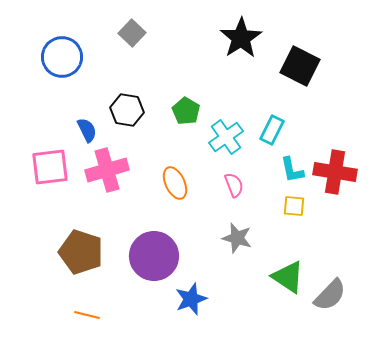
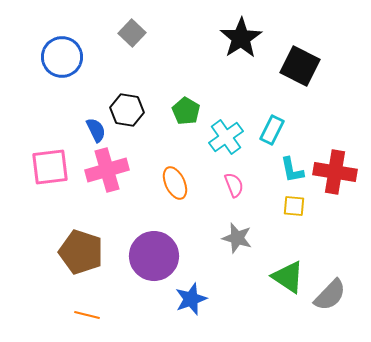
blue semicircle: moved 9 px right
